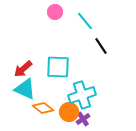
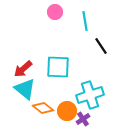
cyan line: rotated 30 degrees clockwise
cyan triangle: rotated 15 degrees clockwise
cyan cross: moved 8 px right
orange circle: moved 2 px left, 1 px up
